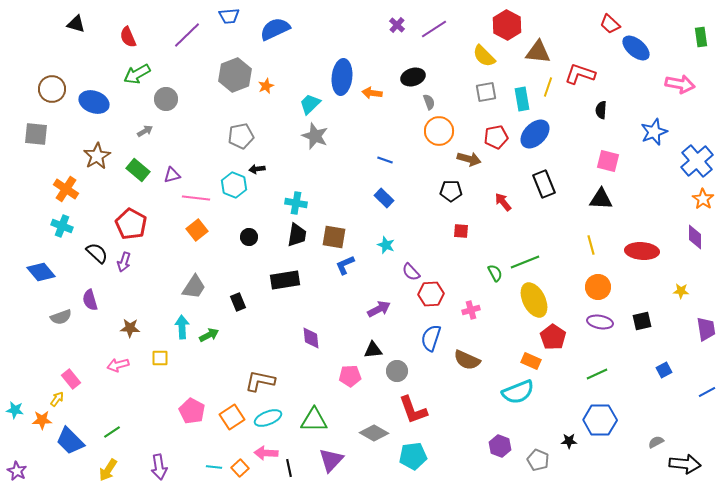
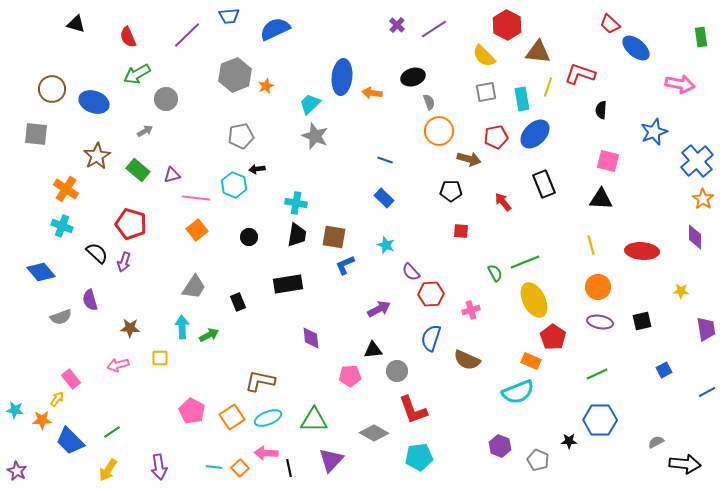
red pentagon at (131, 224): rotated 12 degrees counterclockwise
black rectangle at (285, 280): moved 3 px right, 4 px down
cyan pentagon at (413, 456): moved 6 px right, 1 px down
